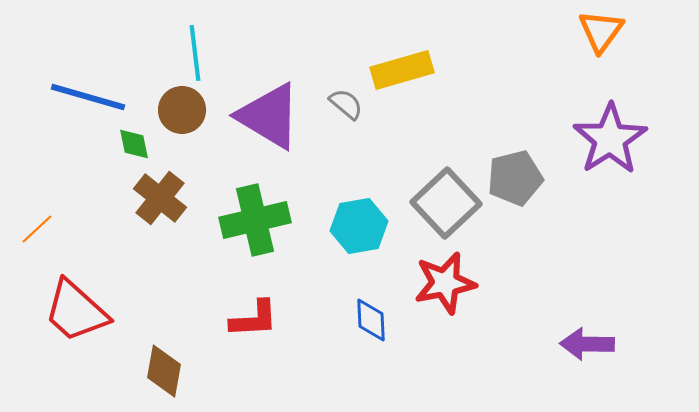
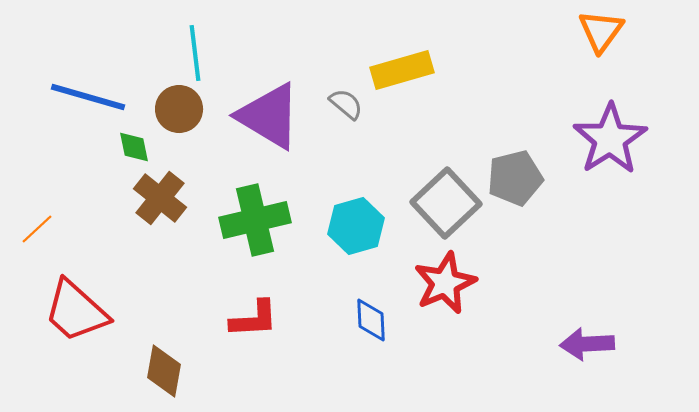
brown circle: moved 3 px left, 1 px up
green diamond: moved 3 px down
cyan hexagon: moved 3 px left; rotated 6 degrees counterclockwise
red star: rotated 12 degrees counterclockwise
purple arrow: rotated 4 degrees counterclockwise
